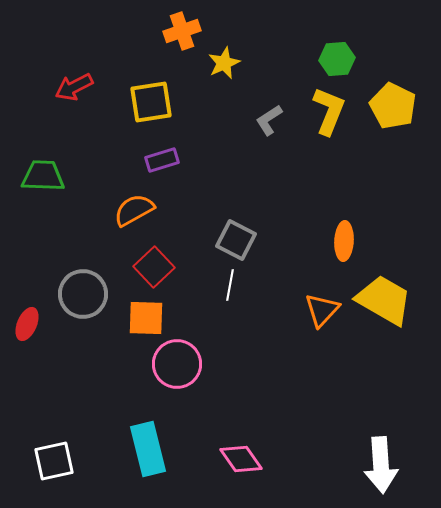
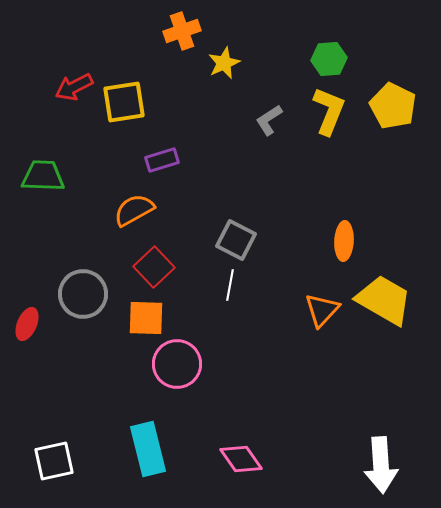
green hexagon: moved 8 px left
yellow square: moved 27 px left
